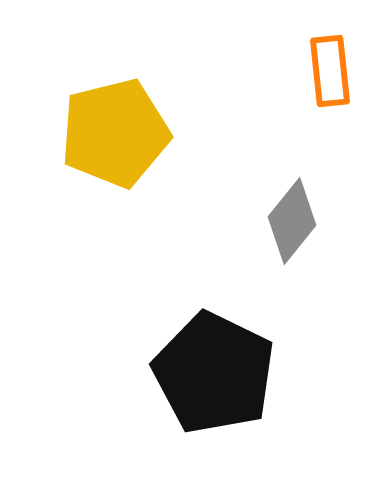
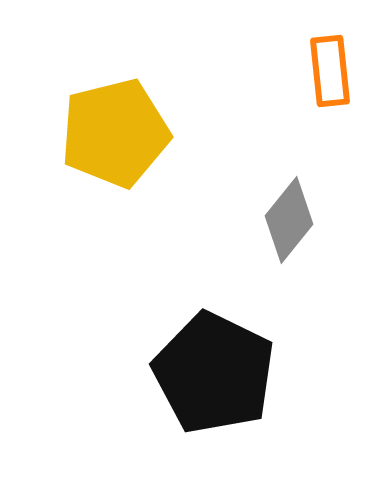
gray diamond: moved 3 px left, 1 px up
